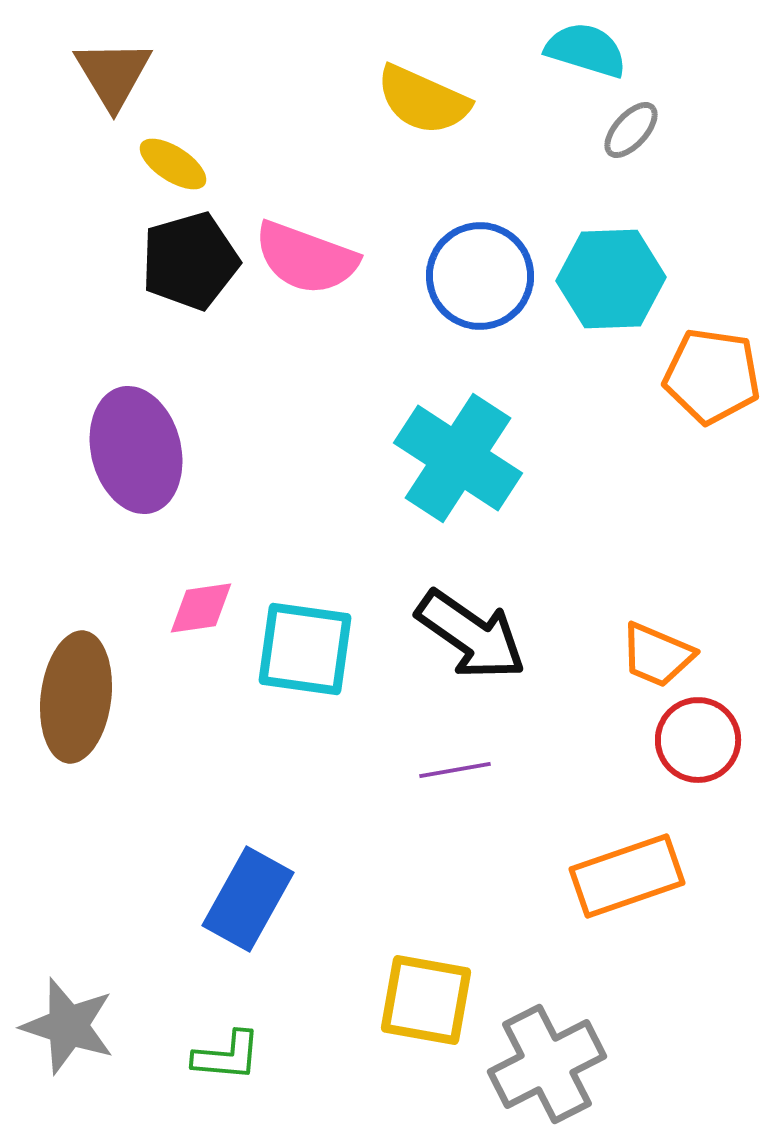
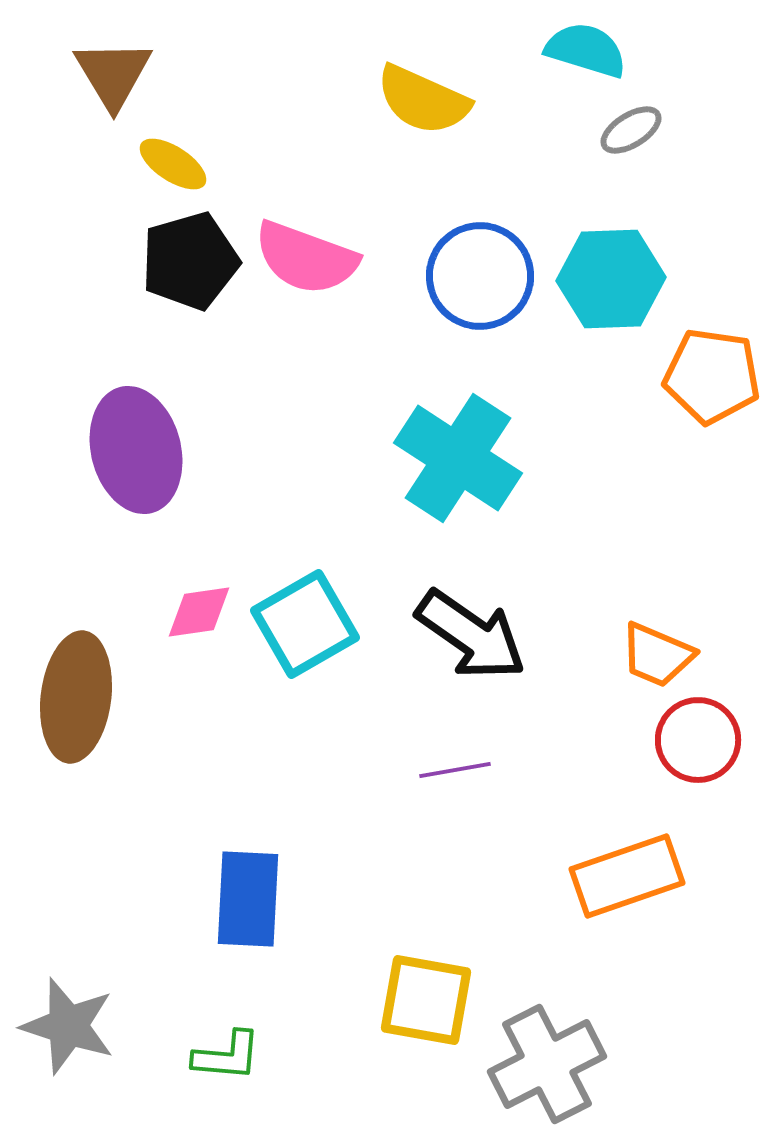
gray ellipse: rotated 16 degrees clockwise
pink diamond: moved 2 px left, 4 px down
cyan square: moved 25 px up; rotated 38 degrees counterclockwise
blue rectangle: rotated 26 degrees counterclockwise
